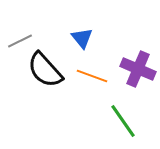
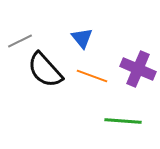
green line: rotated 51 degrees counterclockwise
